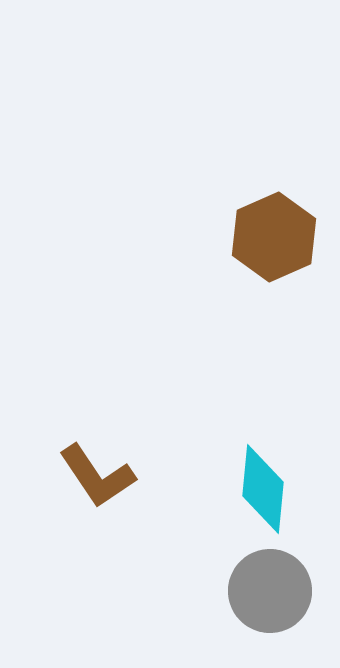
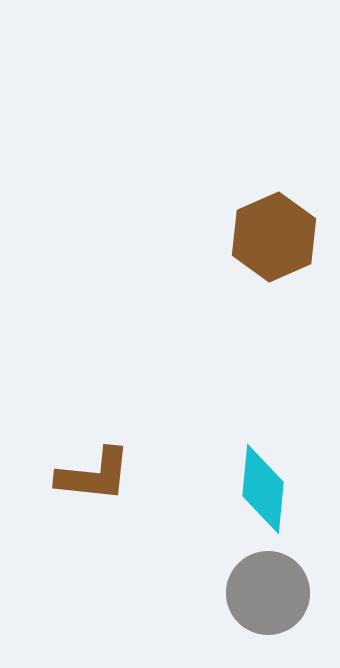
brown L-shape: moved 3 px left, 1 px up; rotated 50 degrees counterclockwise
gray circle: moved 2 px left, 2 px down
